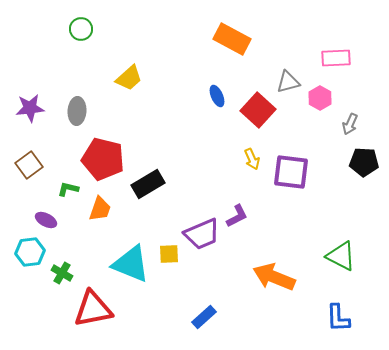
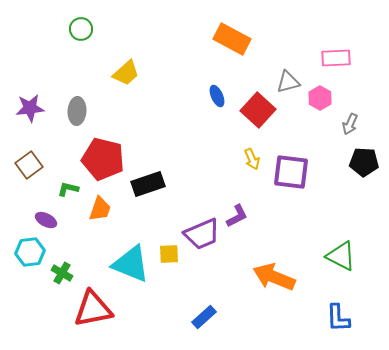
yellow trapezoid: moved 3 px left, 5 px up
black rectangle: rotated 12 degrees clockwise
